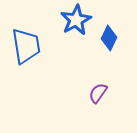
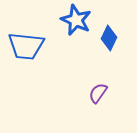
blue star: rotated 20 degrees counterclockwise
blue trapezoid: rotated 105 degrees clockwise
